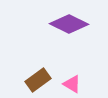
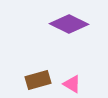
brown rectangle: rotated 20 degrees clockwise
